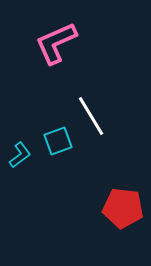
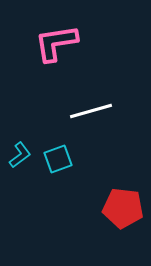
pink L-shape: rotated 15 degrees clockwise
white line: moved 5 px up; rotated 75 degrees counterclockwise
cyan square: moved 18 px down
